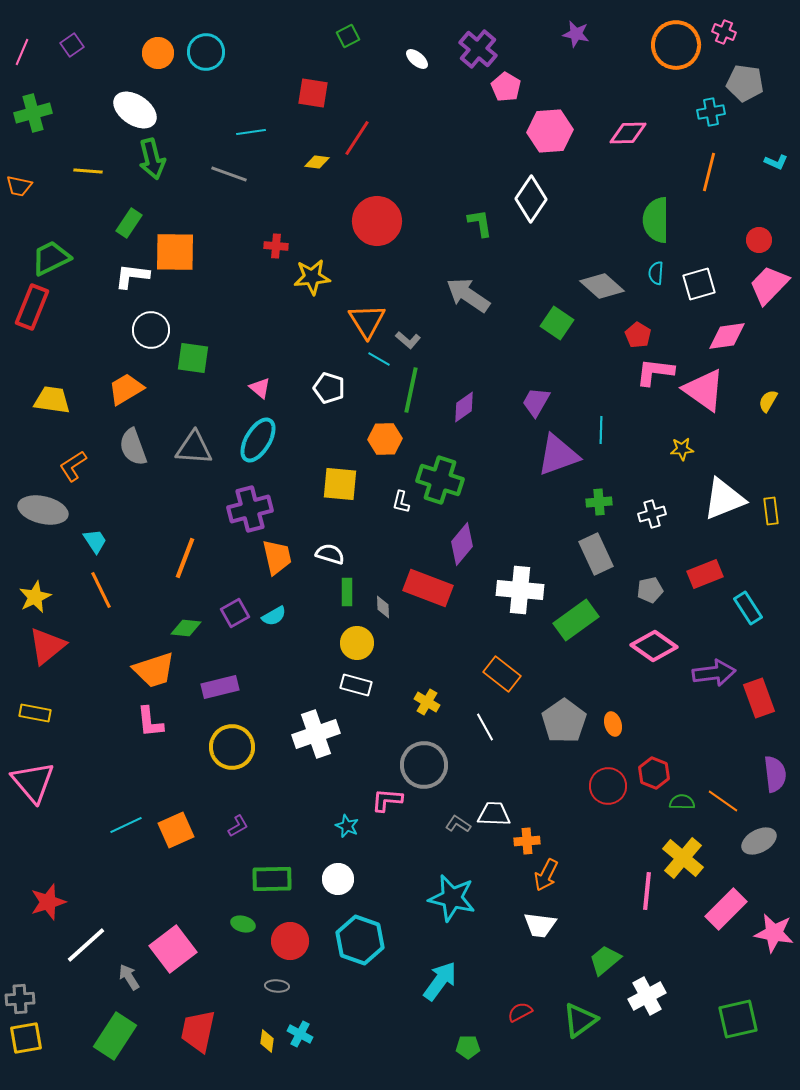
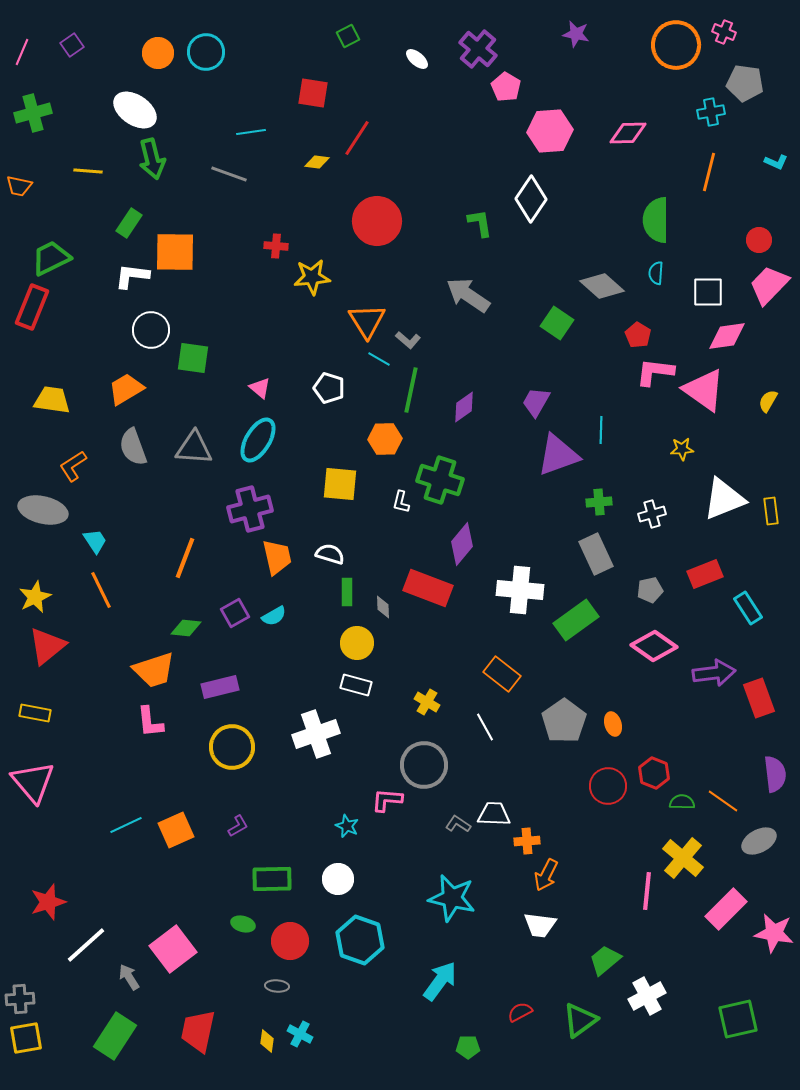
white square at (699, 284): moved 9 px right, 8 px down; rotated 16 degrees clockwise
